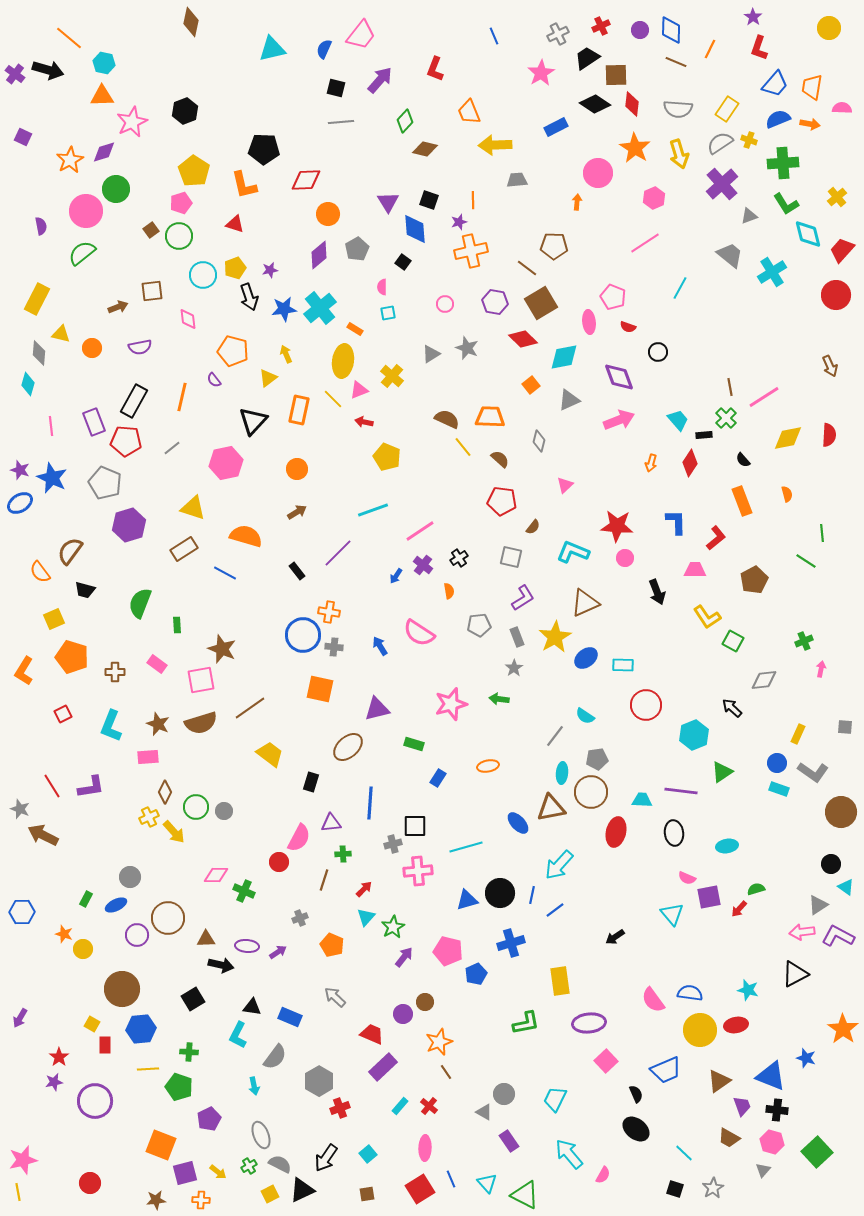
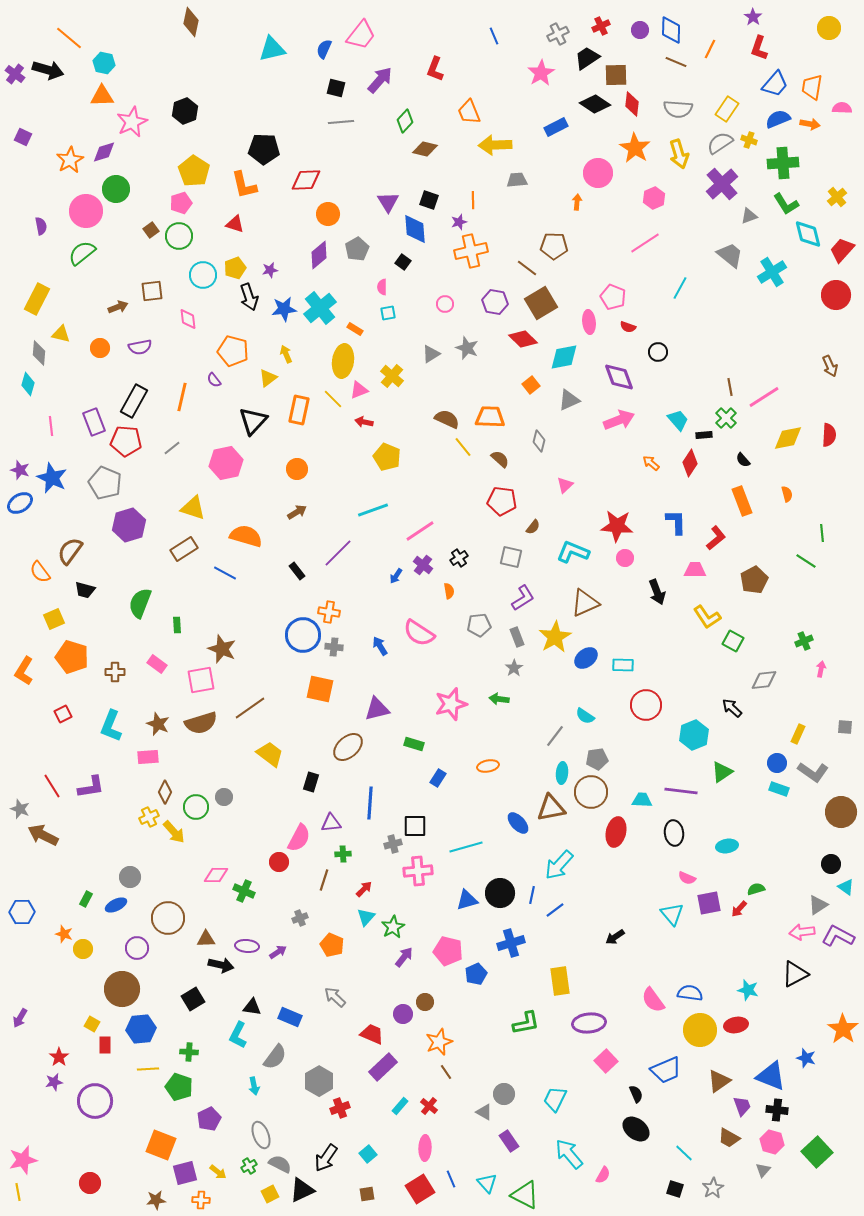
orange circle at (92, 348): moved 8 px right
orange arrow at (651, 463): rotated 114 degrees clockwise
gray circle at (224, 811): moved 14 px up
purple square at (709, 897): moved 6 px down
purple circle at (137, 935): moved 13 px down
